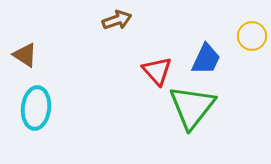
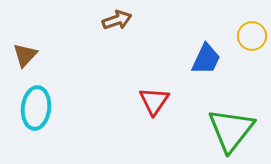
brown triangle: rotated 40 degrees clockwise
red triangle: moved 3 px left, 30 px down; rotated 16 degrees clockwise
green triangle: moved 39 px right, 23 px down
